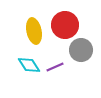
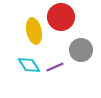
red circle: moved 4 px left, 8 px up
